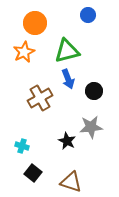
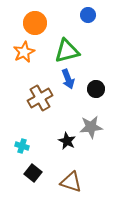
black circle: moved 2 px right, 2 px up
